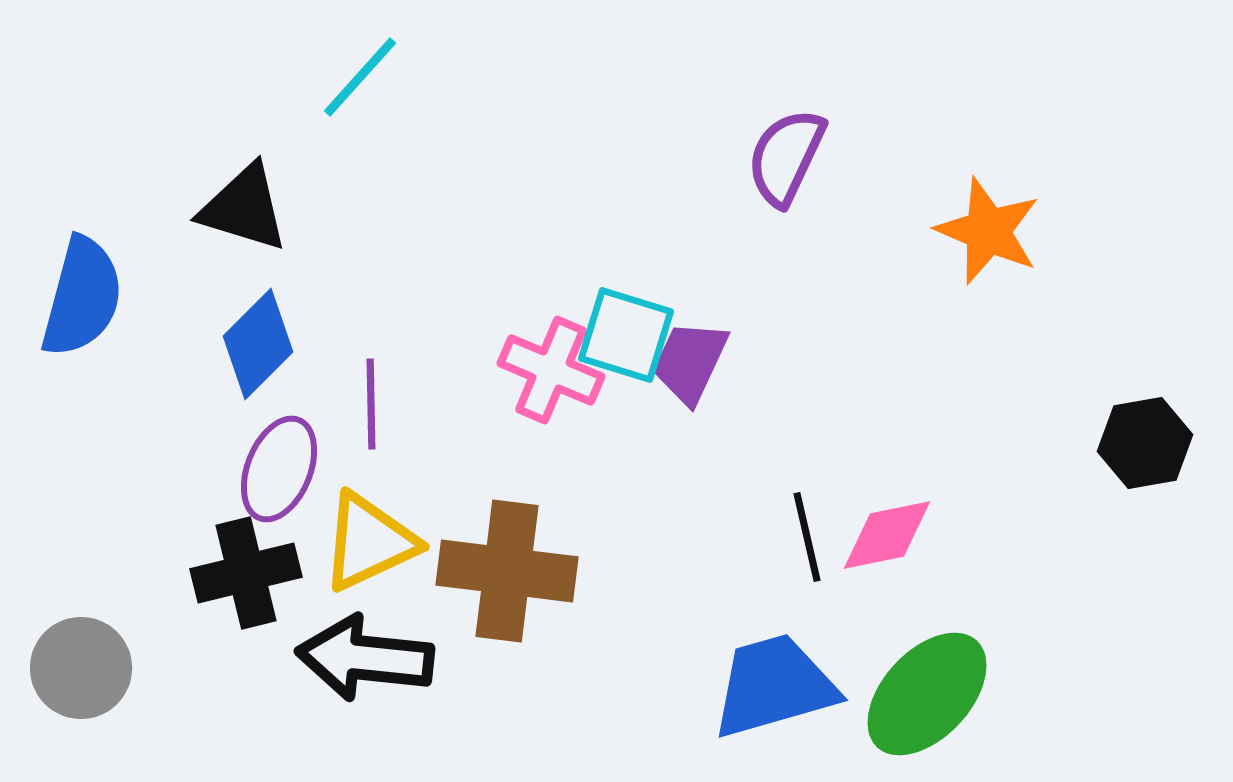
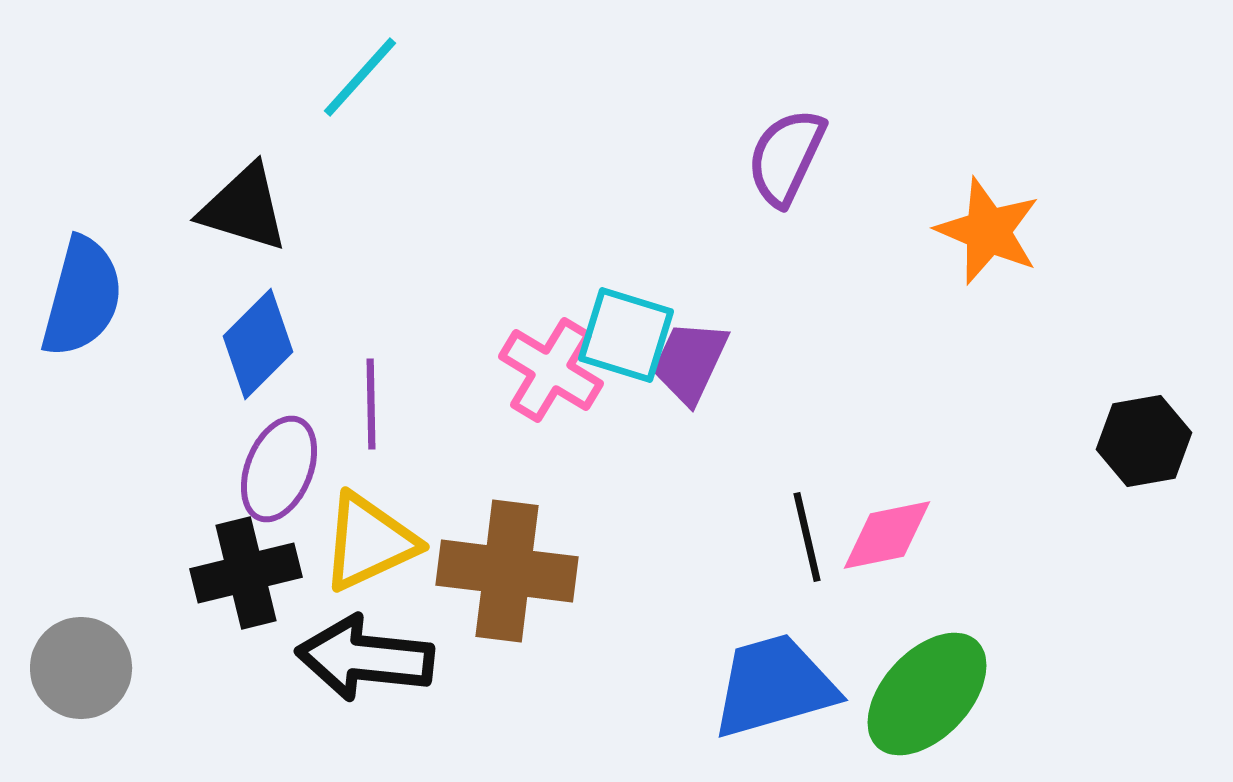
pink cross: rotated 8 degrees clockwise
black hexagon: moved 1 px left, 2 px up
